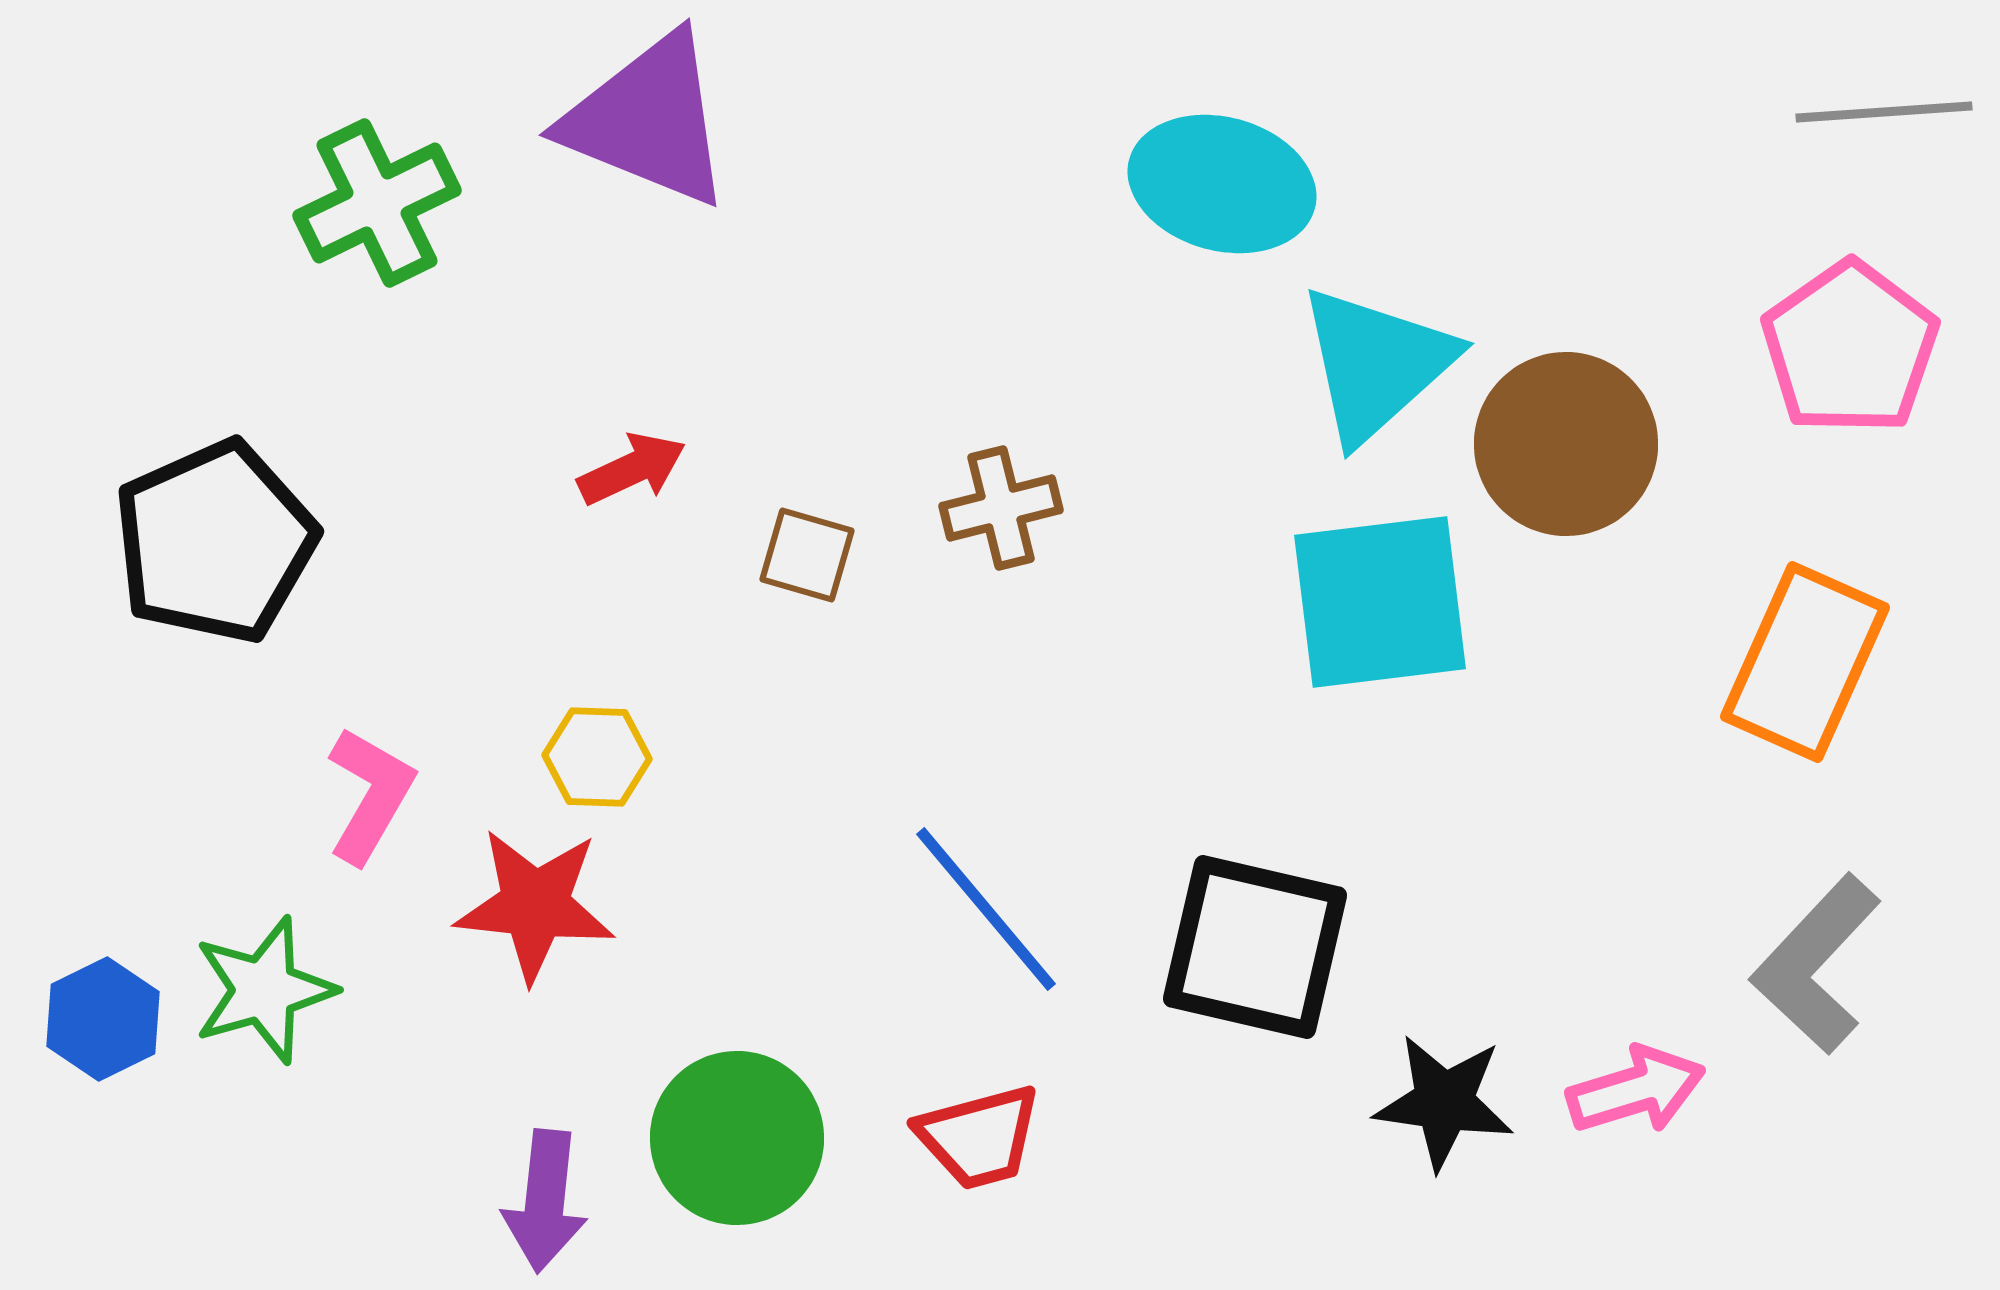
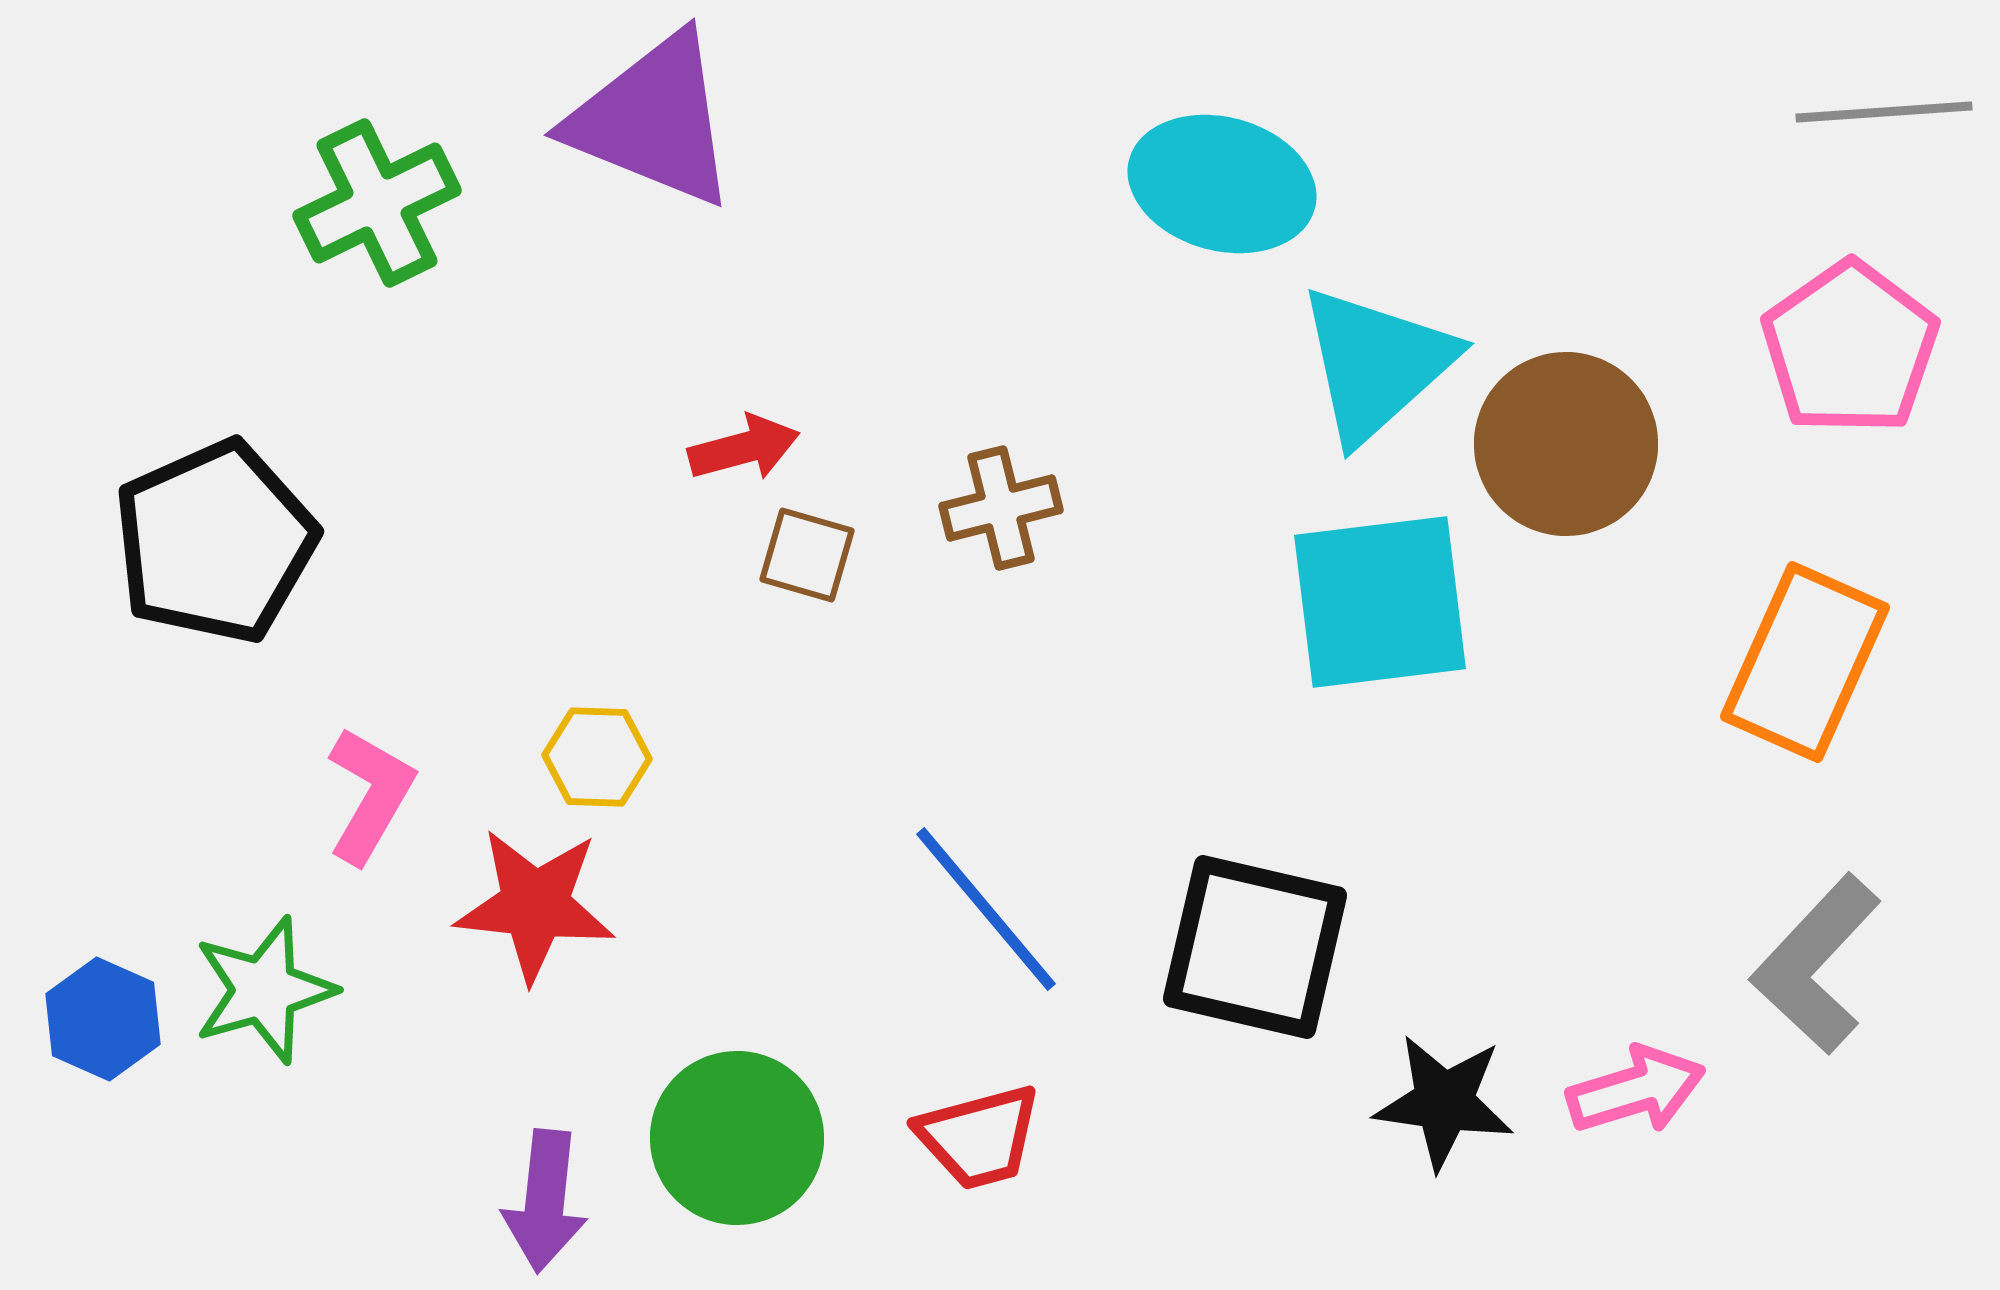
purple triangle: moved 5 px right
red arrow: moved 112 px right, 21 px up; rotated 10 degrees clockwise
blue hexagon: rotated 10 degrees counterclockwise
